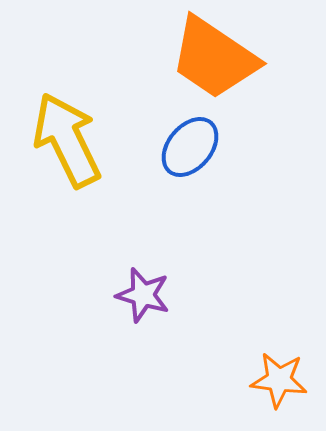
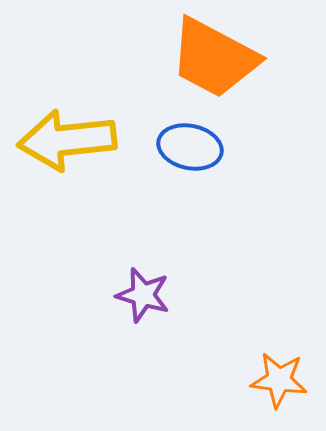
orange trapezoid: rotated 6 degrees counterclockwise
yellow arrow: rotated 70 degrees counterclockwise
blue ellipse: rotated 62 degrees clockwise
